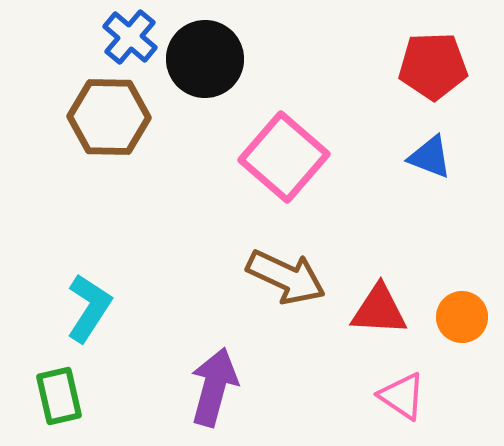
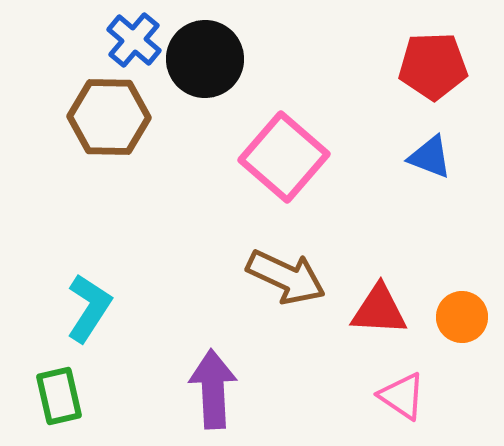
blue cross: moved 4 px right, 3 px down
purple arrow: moved 1 px left, 2 px down; rotated 18 degrees counterclockwise
